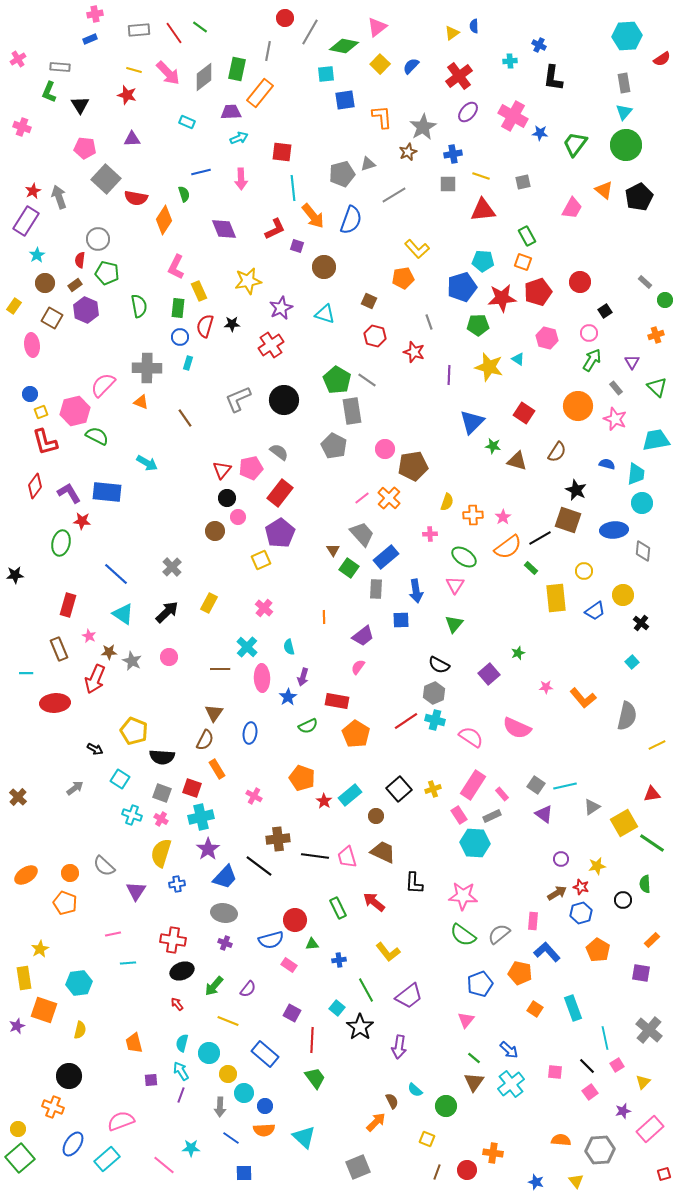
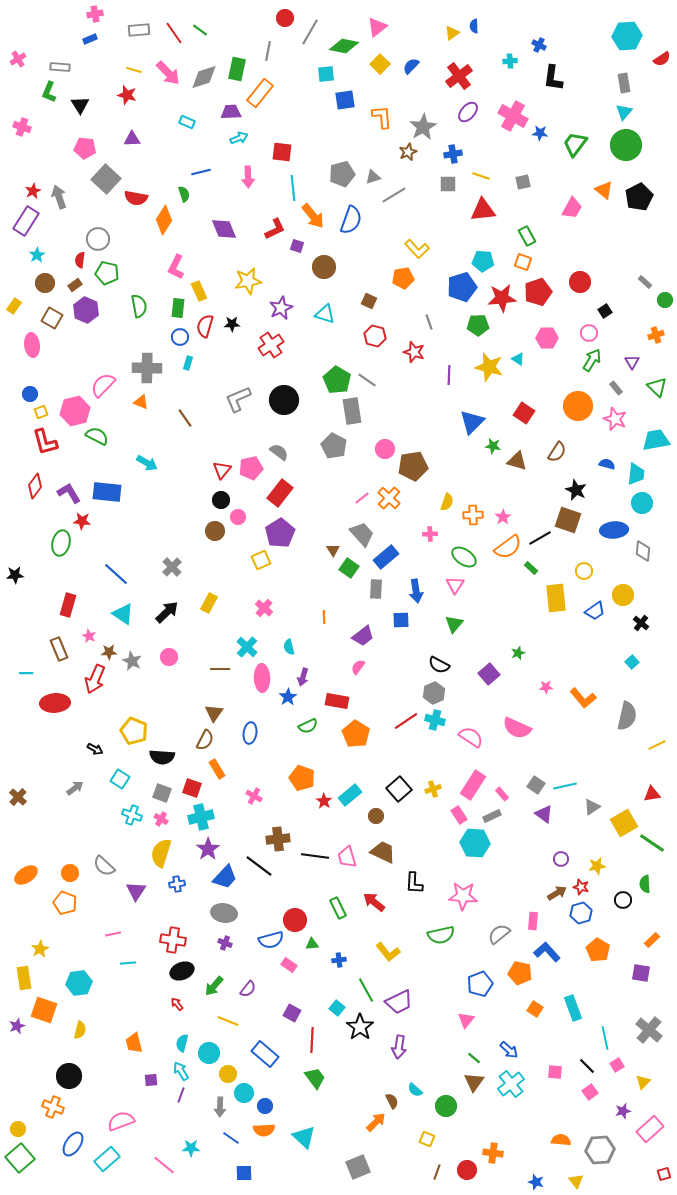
green line at (200, 27): moved 3 px down
gray diamond at (204, 77): rotated 20 degrees clockwise
gray triangle at (368, 164): moved 5 px right, 13 px down
pink arrow at (241, 179): moved 7 px right, 2 px up
pink hexagon at (547, 338): rotated 15 degrees counterclockwise
black circle at (227, 498): moved 6 px left, 2 px down
green semicircle at (463, 935): moved 22 px left; rotated 48 degrees counterclockwise
purple trapezoid at (409, 996): moved 10 px left, 6 px down; rotated 12 degrees clockwise
